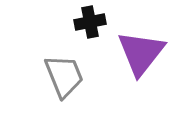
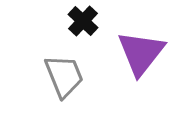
black cross: moved 7 px left, 1 px up; rotated 36 degrees counterclockwise
